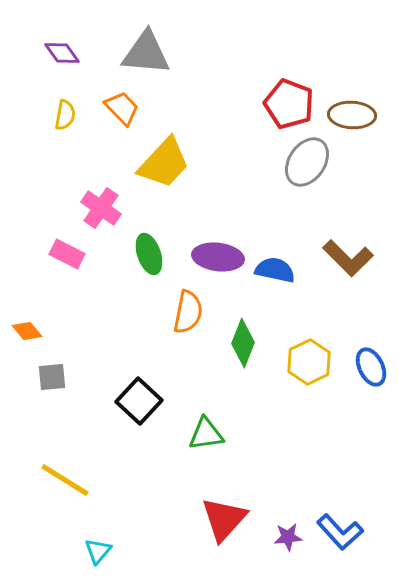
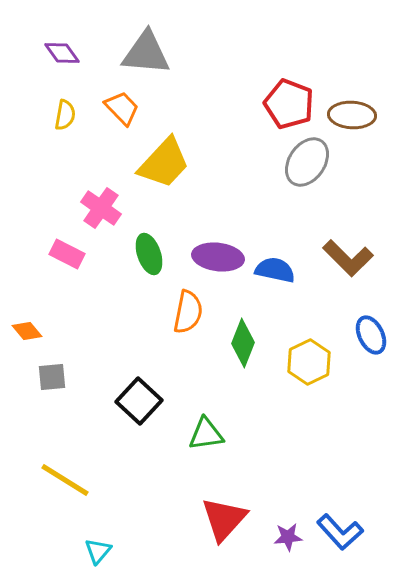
blue ellipse: moved 32 px up
